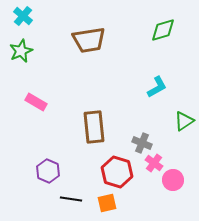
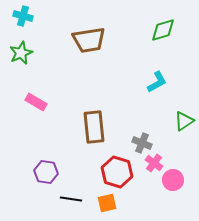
cyan cross: rotated 24 degrees counterclockwise
green star: moved 2 px down
cyan L-shape: moved 5 px up
purple hexagon: moved 2 px left, 1 px down; rotated 15 degrees counterclockwise
